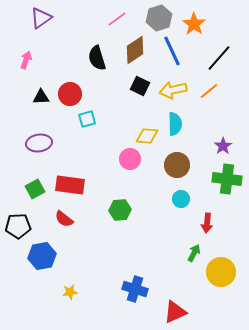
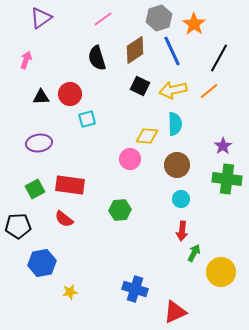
pink line: moved 14 px left
black line: rotated 12 degrees counterclockwise
red arrow: moved 25 px left, 8 px down
blue hexagon: moved 7 px down
